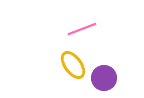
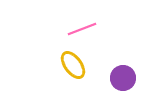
purple circle: moved 19 px right
